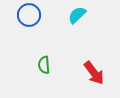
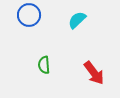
cyan semicircle: moved 5 px down
